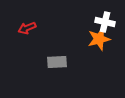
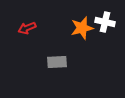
orange star: moved 17 px left, 11 px up
